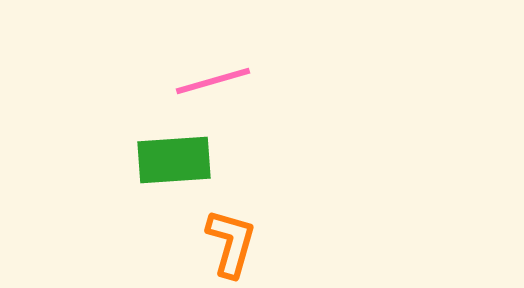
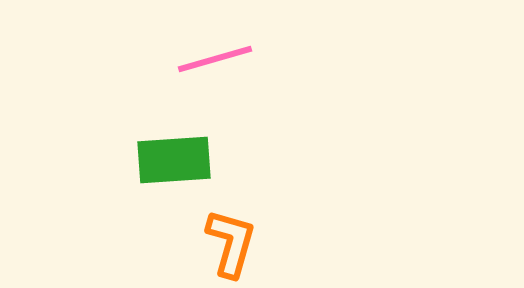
pink line: moved 2 px right, 22 px up
